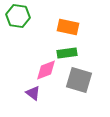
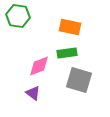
orange rectangle: moved 2 px right
pink diamond: moved 7 px left, 4 px up
